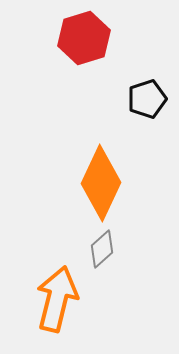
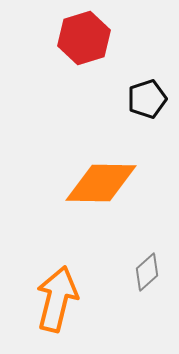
orange diamond: rotated 66 degrees clockwise
gray diamond: moved 45 px right, 23 px down
